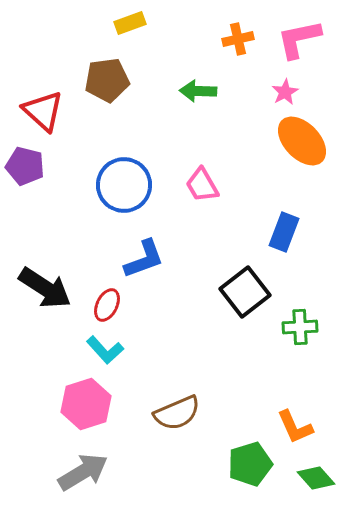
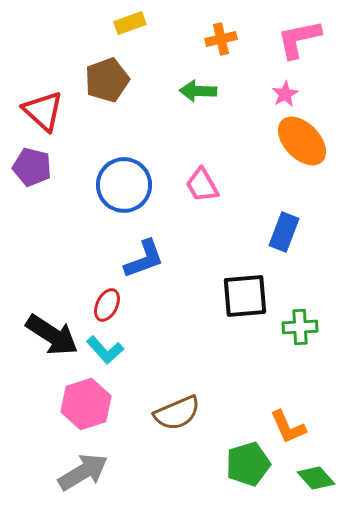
orange cross: moved 17 px left
brown pentagon: rotated 12 degrees counterclockwise
pink star: moved 2 px down
purple pentagon: moved 7 px right, 1 px down
black arrow: moved 7 px right, 47 px down
black square: moved 4 px down; rotated 33 degrees clockwise
orange L-shape: moved 7 px left
green pentagon: moved 2 px left
